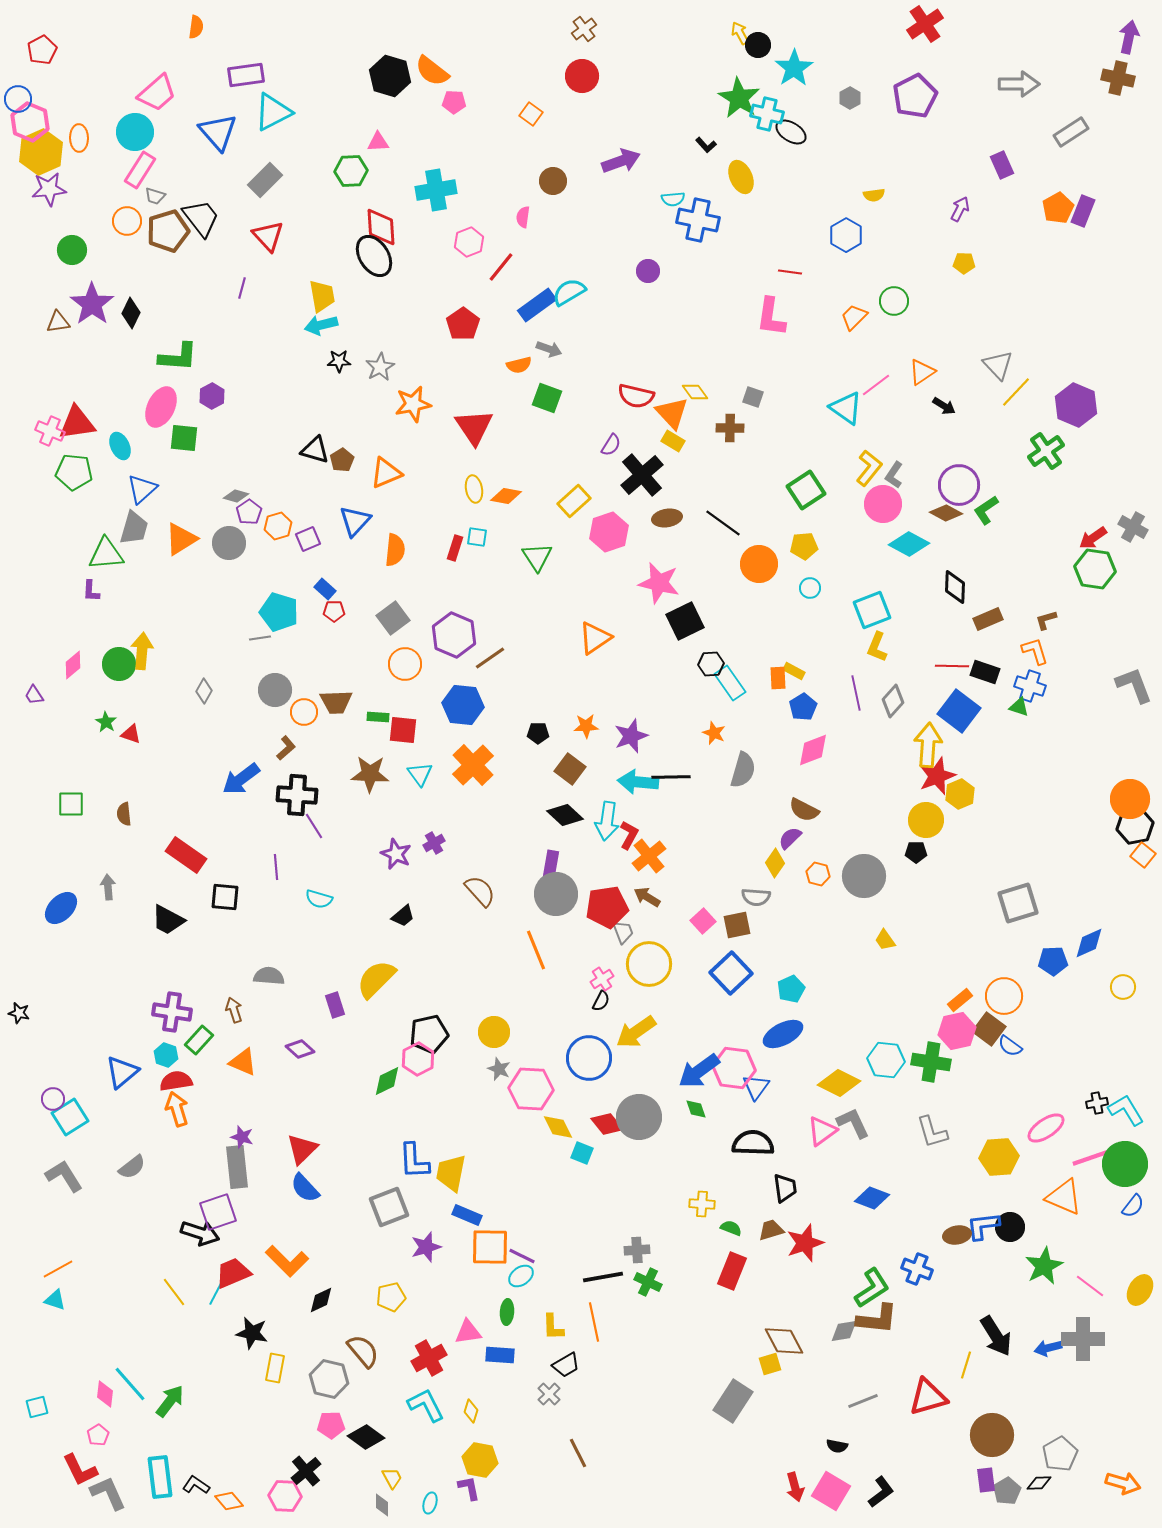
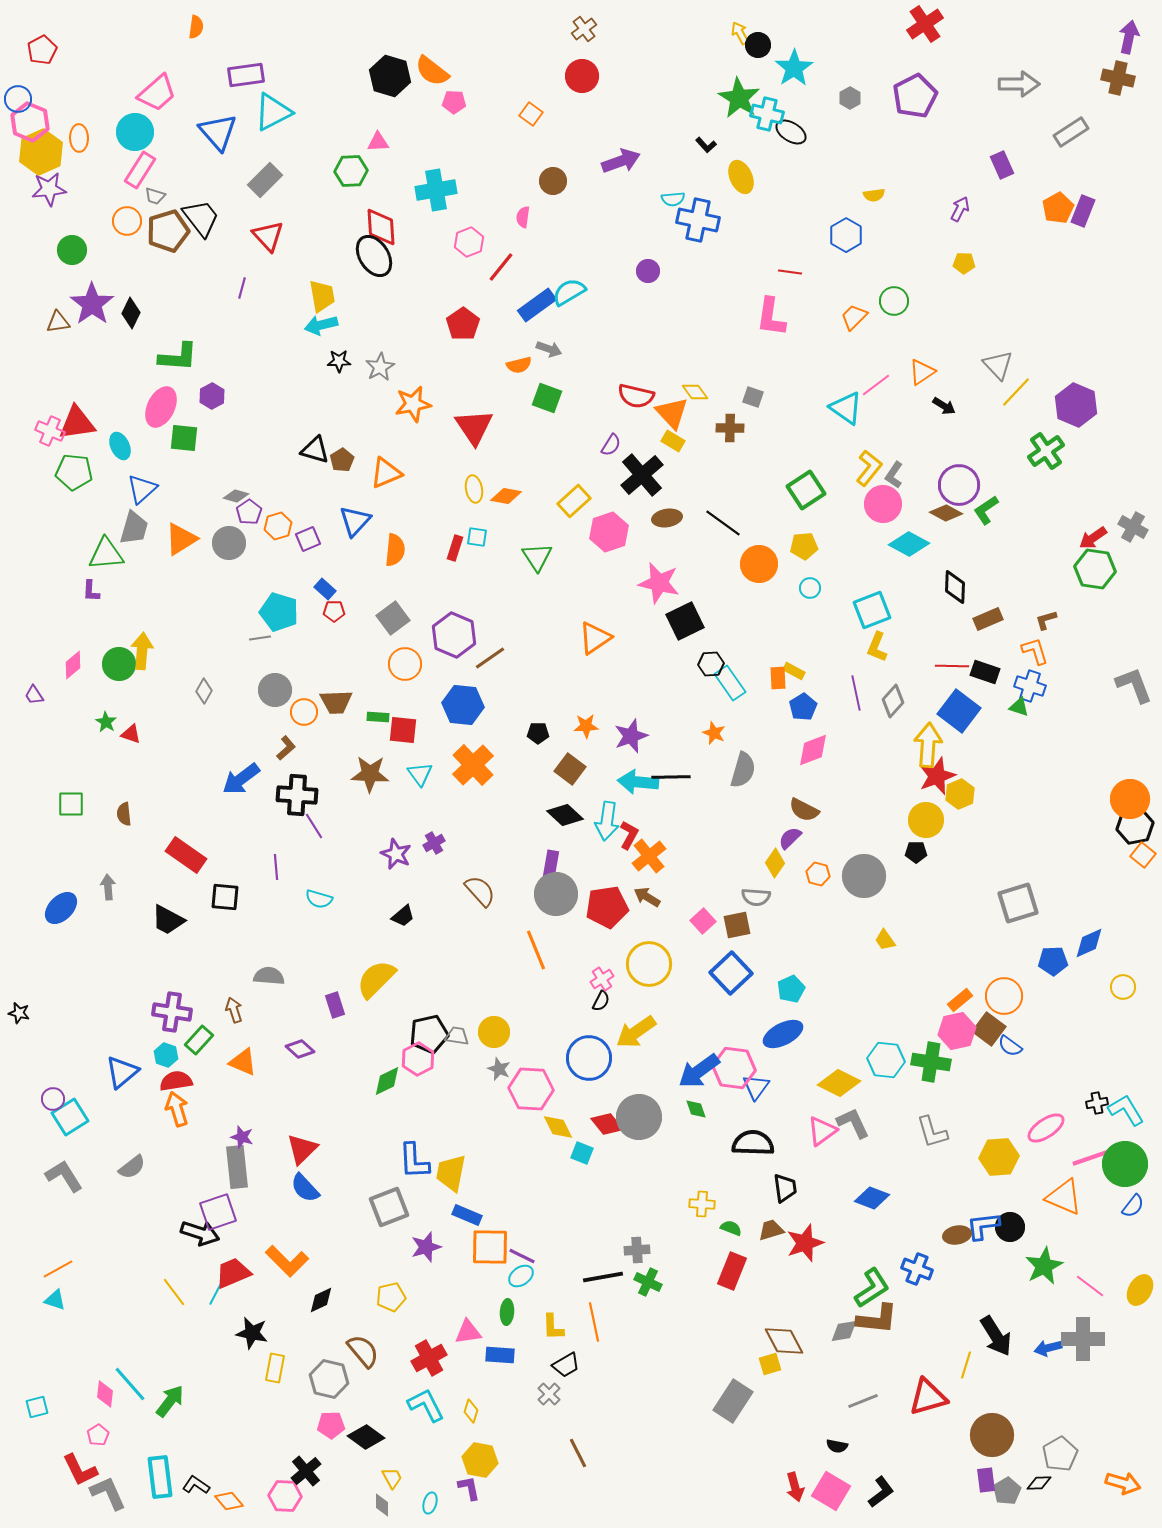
gray trapezoid at (623, 932): moved 166 px left, 104 px down; rotated 60 degrees counterclockwise
